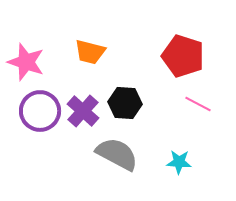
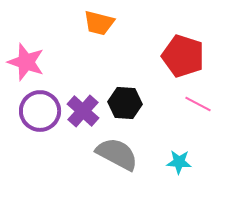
orange trapezoid: moved 9 px right, 29 px up
